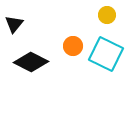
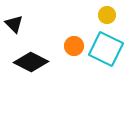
black triangle: rotated 24 degrees counterclockwise
orange circle: moved 1 px right
cyan square: moved 5 px up
